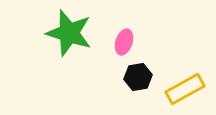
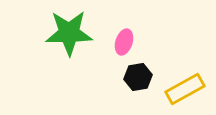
green star: rotated 18 degrees counterclockwise
